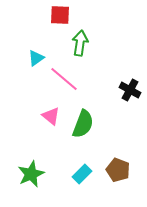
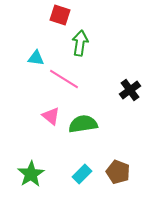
red square: rotated 15 degrees clockwise
cyan triangle: rotated 42 degrees clockwise
pink line: rotated 8 degrees counterclockwise
black cross: rotated 25 degrees clockwise
green semicircle: rotated 120 degrees counterclockwise
brown pentagon: moved 2 px down
green star: rotated 8 degrees counterclockwise
